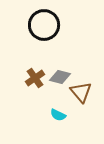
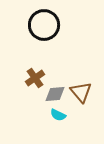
gray diamond: moved 5 px left, 17 px down; rotated 20 degrees counterclockwise
